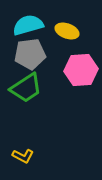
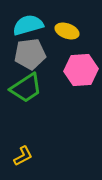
yellow L-shape: rotated 55 degrees counterclockwise
